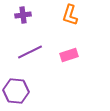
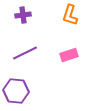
purple line: moved 5 px left, 1 px down
